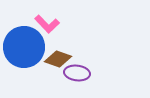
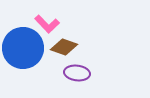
blue circle: moved 1 px left, 1 px down
brown diamond: moved 6 px right, 12 px up
